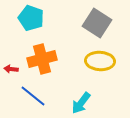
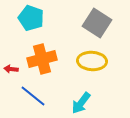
yellow ellipse: moved 8 px left
